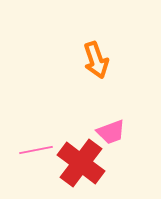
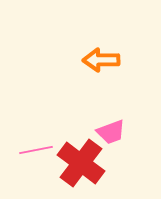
orange arrow: moved 5 px right; rotated 108 degrees clockwise
